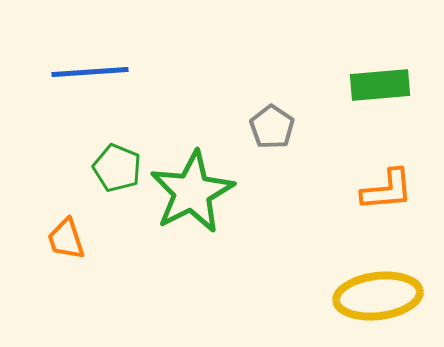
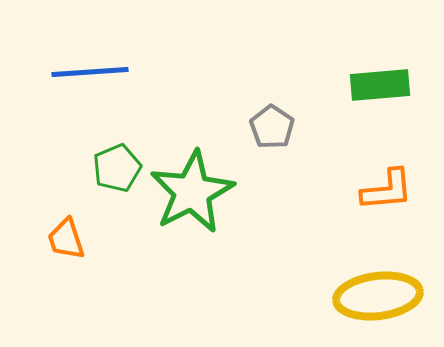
green pentagon: rotated 27 degrees clockwise
